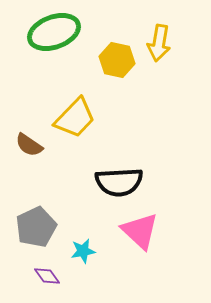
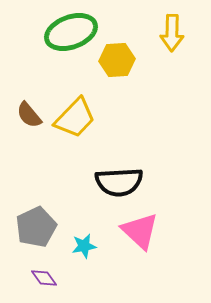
green ellipse: moved 17 px right
yellow arrow: moved 13 px right, 10 px up; rotated 9 degrees counterclockwise
yellow hexagon: rotated 16 degrees counterclockwise
brown semicircle: moved 30 px up; rotated 16 degrees clockwise
cyan star: moved 1 px right, 5 px up
purple diamond: moved 3 px left, 2 px down
